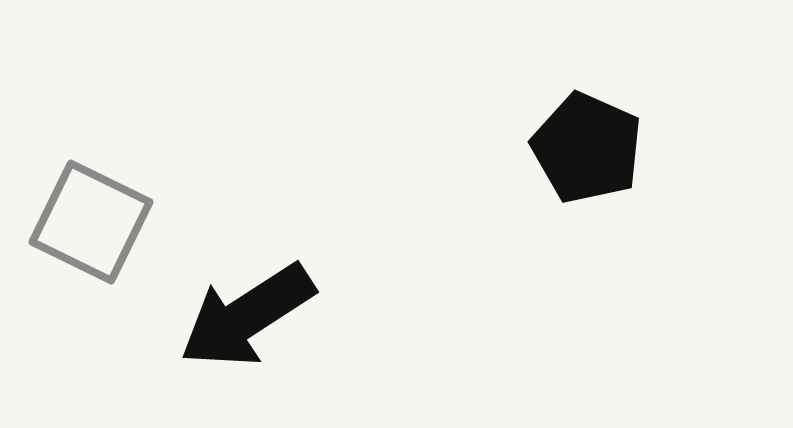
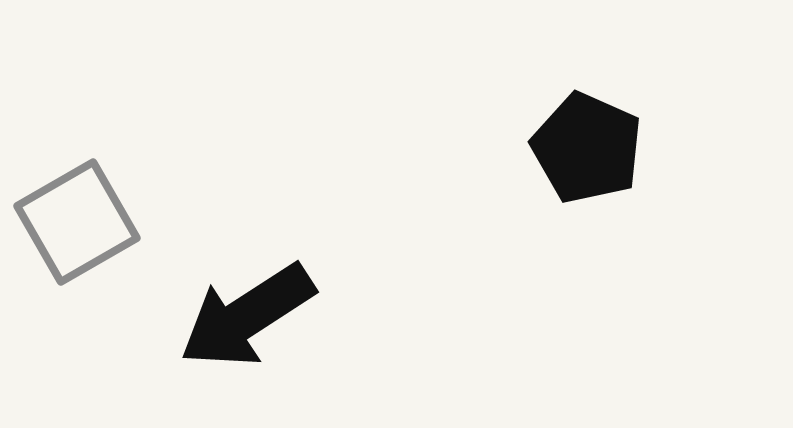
gray square: moved 14 px left; rotated 34 degrees clockwise
